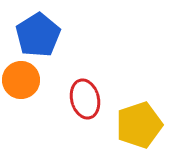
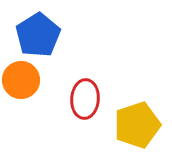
red ellipse: rotated 18 degrees clockwise
yellow pentagon: moved 2 px left
